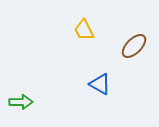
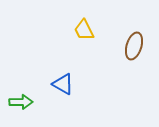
brown ellipse: rotated 28 degrees counterclockwise
blue triangle: moved 37 px left
